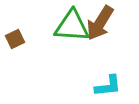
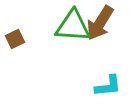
green triangle: moved 1 px right
